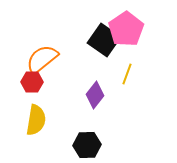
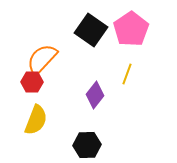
pink pentagon: moved 5 px right
black square: moved 13 px left, 10 px up
orange semicircle: rotated 8 degrees counterclockwise
yellow semicircle: rotated 12 degrees clockwise
